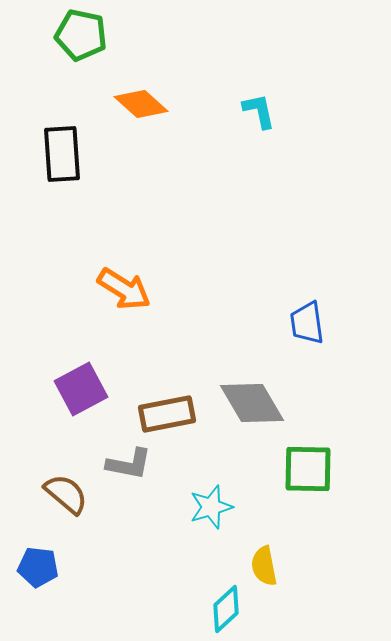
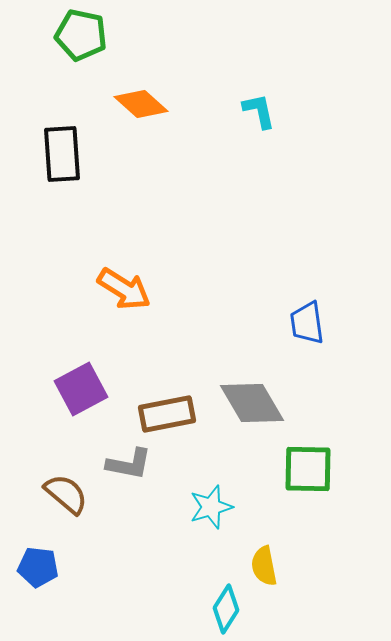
cyan diamond: rotated 15 degrees counterclockwise
